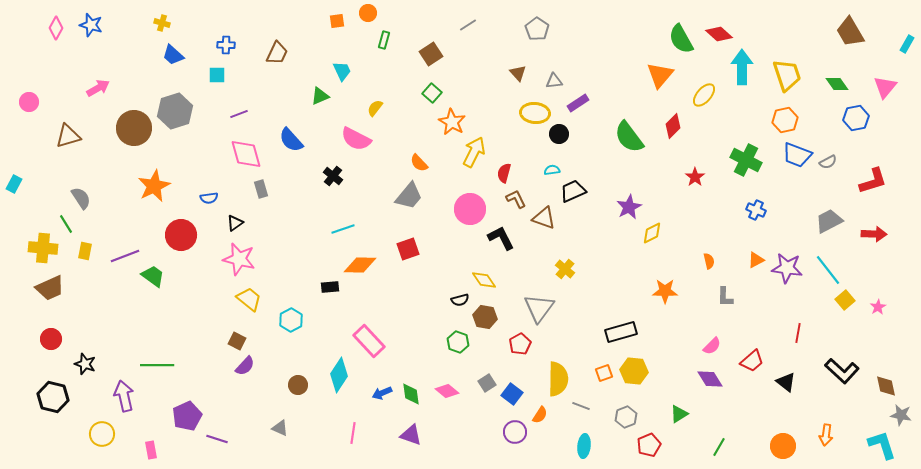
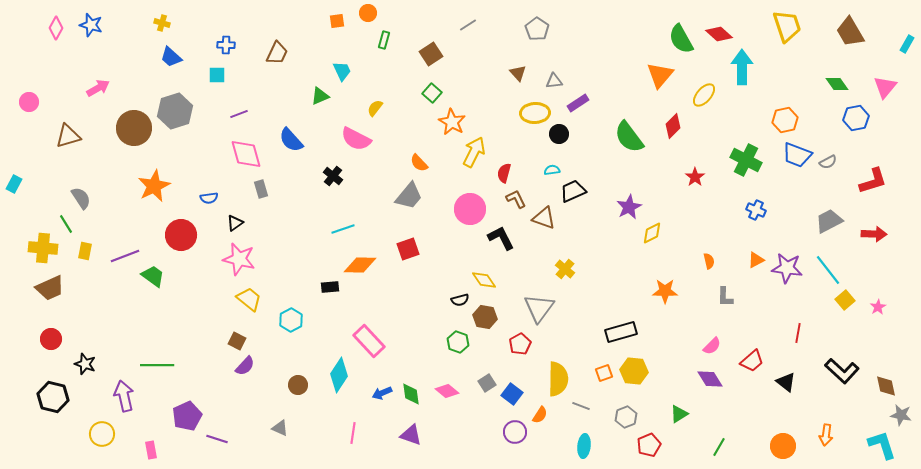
blue trapezoid at (173, 55): moved 2 px left, 2 px down
yellow trapezoid at (787, 75): moved 49 px up
yellow ellipse at (535, 113): rotated 8 degrees counterclockwise
